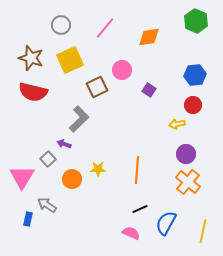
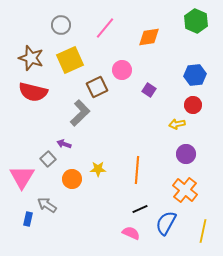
gray L-shape: moved 1 px right, 6 px up
orange cross: moved 3 px left, 8 px down
